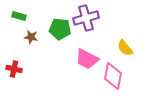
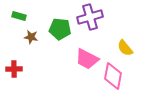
purple cross: moved 4 px right, 1 px up
red cross: rotated 14 degrees counterclockwise
